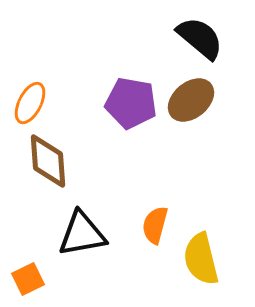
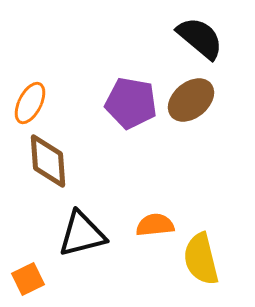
orange semicircle: rotated 69 degrees clockwise
black triangle: rotated 4 degrees counterclockwise
